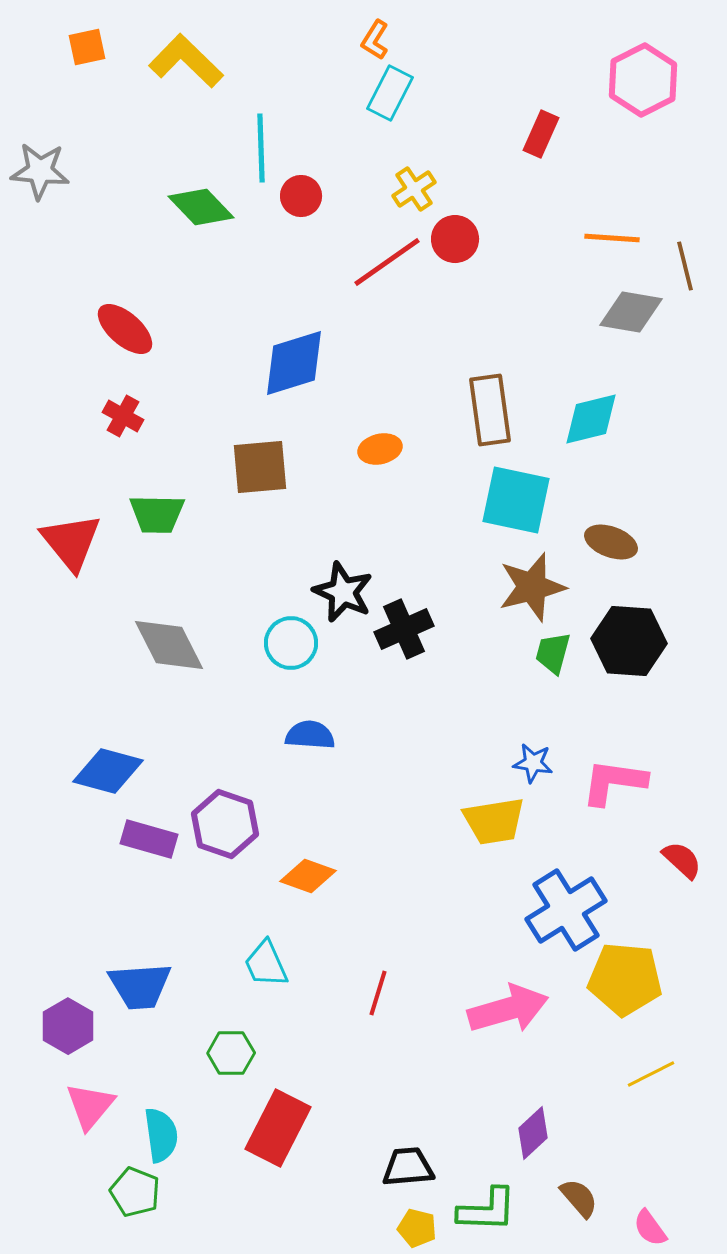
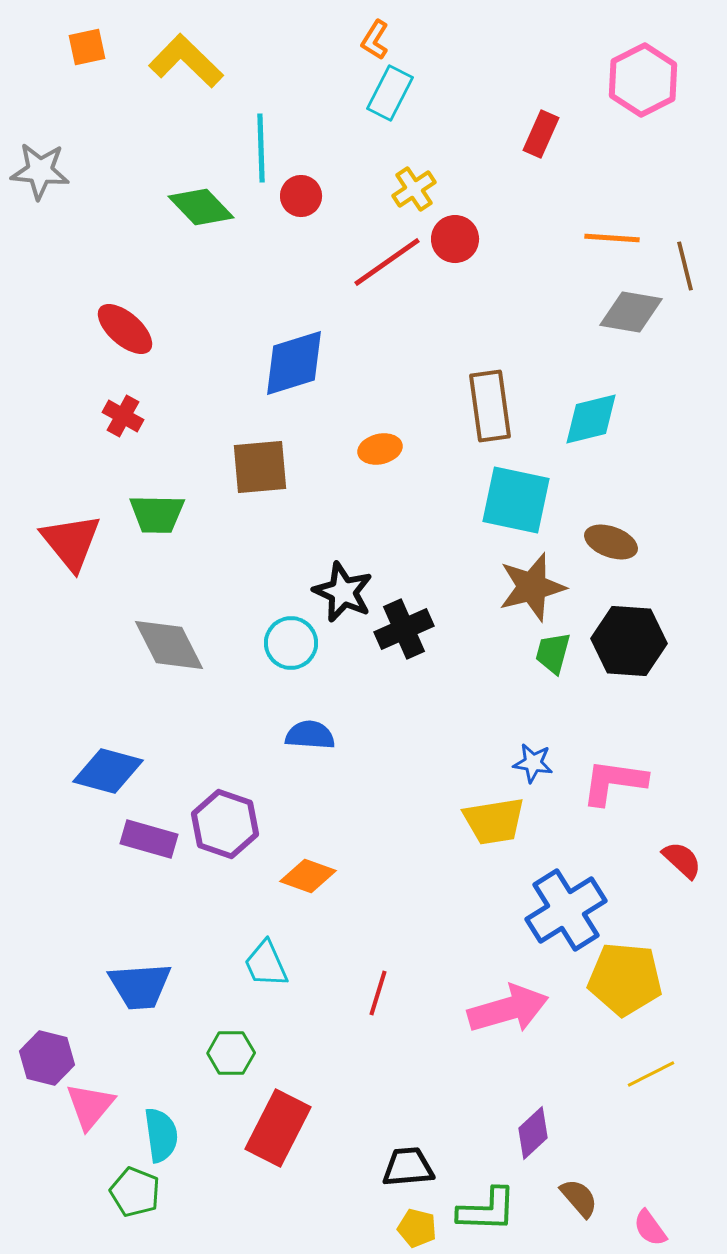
brown rectangle at (490, 410): moved 4 px up
purple hexagon at (68, 1026): moved 21 px left, 32 px down; rotated 16 degrees counterclockwise
